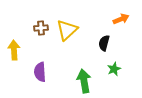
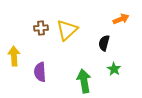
yellow arrow: moved 6 px down
green star: rotated 16 degrees counterclockwise
